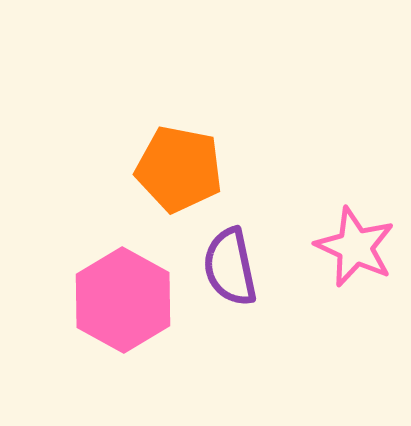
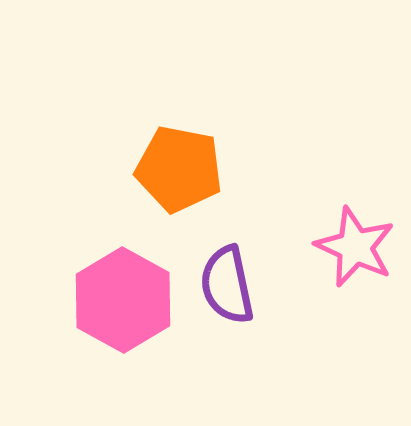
purple semicircle: moved 3 px left, 18 px down
